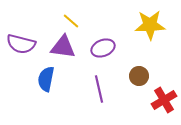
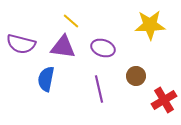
purple ellipse: rotated 40 degrees clockwise
brown circle: moved 3 px left
